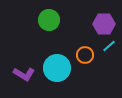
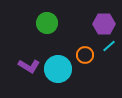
green circle: moved 2 px left, 3 px down
cyan circle: moved 1 px right, 1 px down
purple L-shape: moved 5 px right, 8 px up
